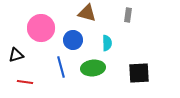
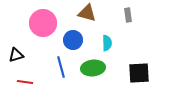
gray rectangle: rotated 16 degrees counterclockwise
pink circle: moved 2 px right, 5 px up
